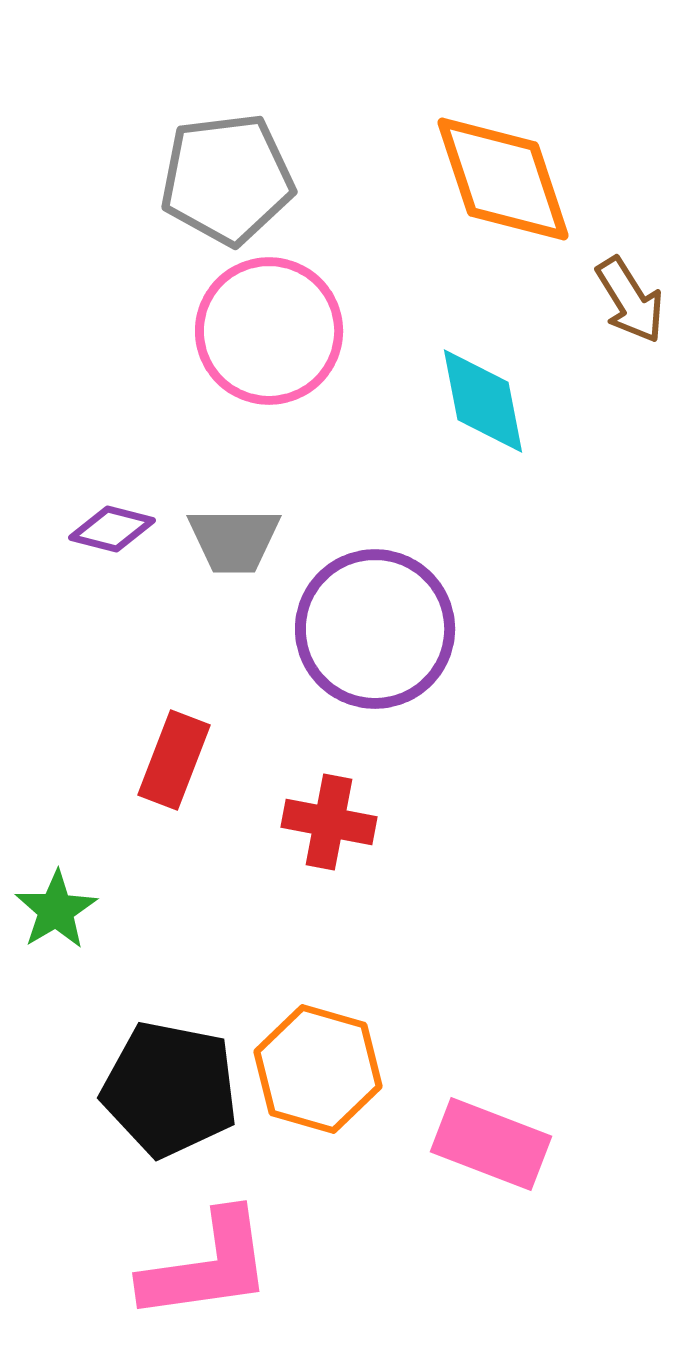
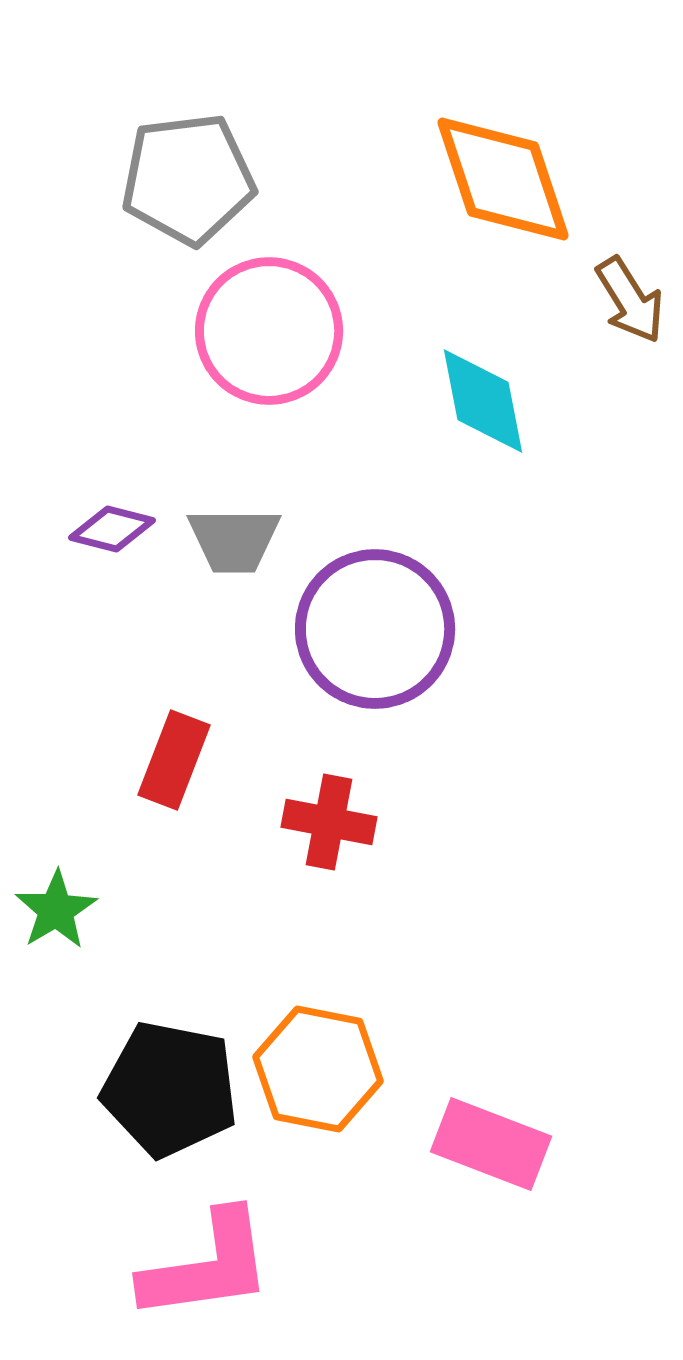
gray pentagon: moved 39 px left
orange hexagon: rotated 5 degrees counterclockwise
